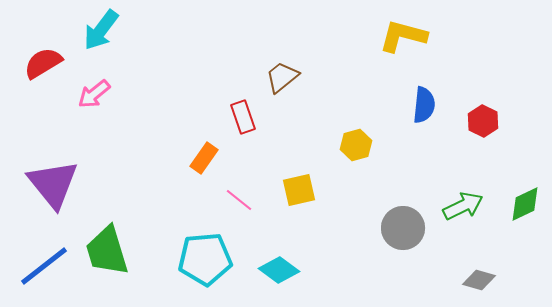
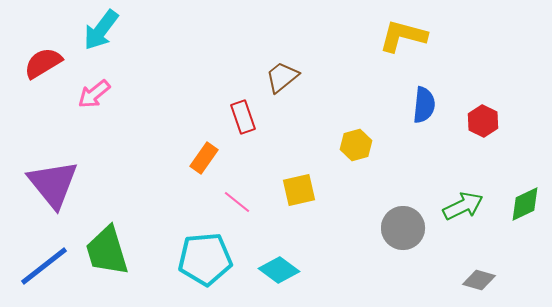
pink line: moved 2 px left, 2 px down
